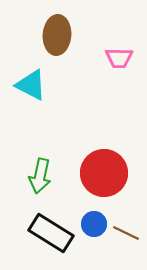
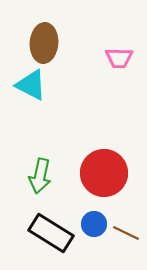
brown ellipse: moved 13 px left, 8 px down
